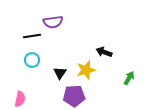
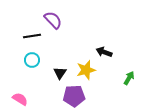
purple semicircle: moved 2 px up; rotated 126 degrees counterclockwise
pink semicircle: rotated 70 degrees counterclockwise
